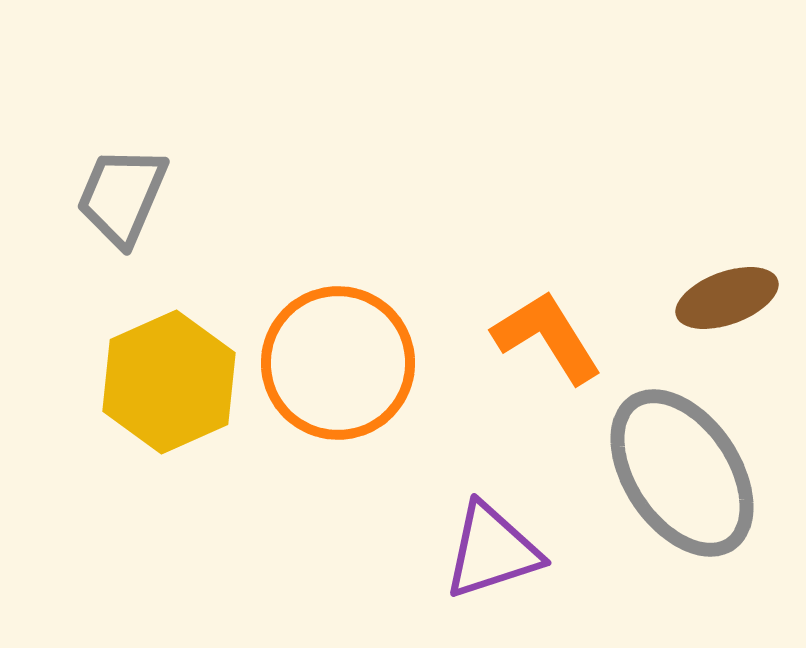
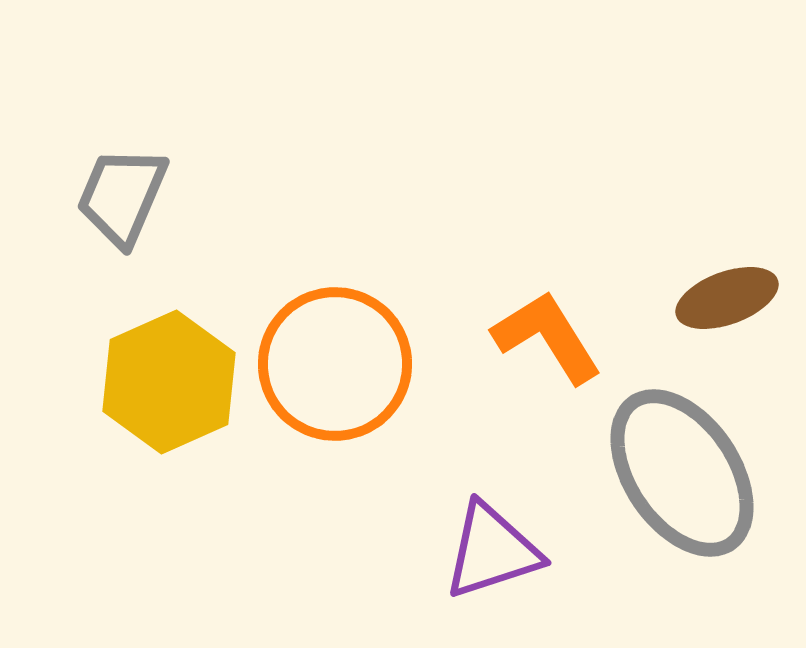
orange circle: moved 3 px left, 1 px down
